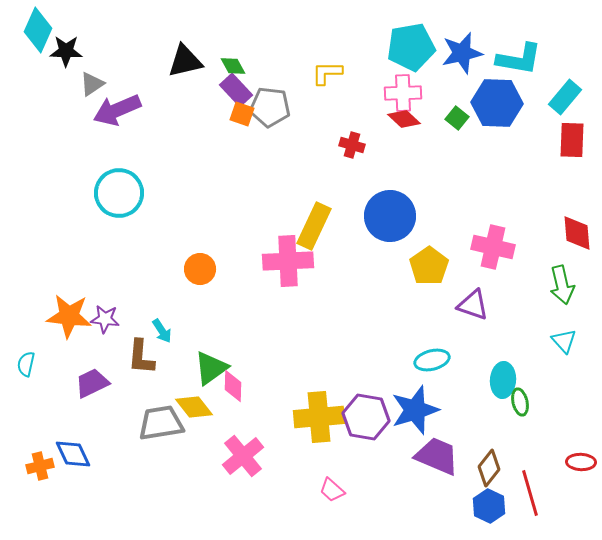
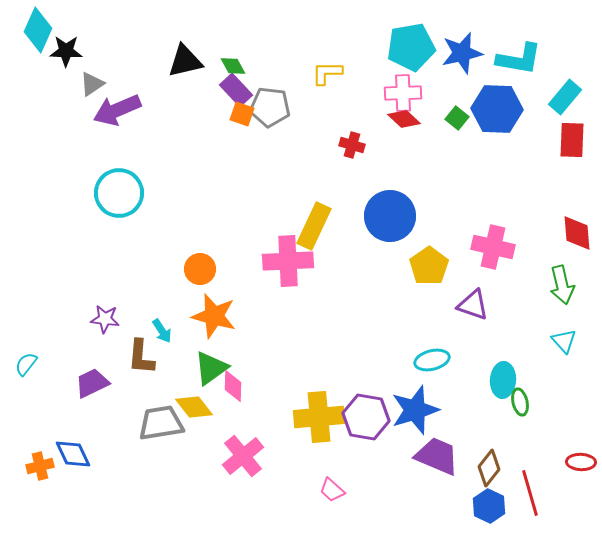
blue hexagon at (497, 103): moved 6 px down
orange star at (69, 316): moved 145 px right; rotated 9 degrees clockwise
cyan semicircle at (26, 364): rotated 25 degrees clockwise
